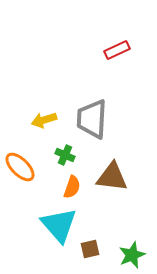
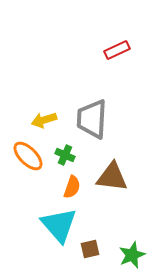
orange ellipse: moved 8 px right, 11 px up
